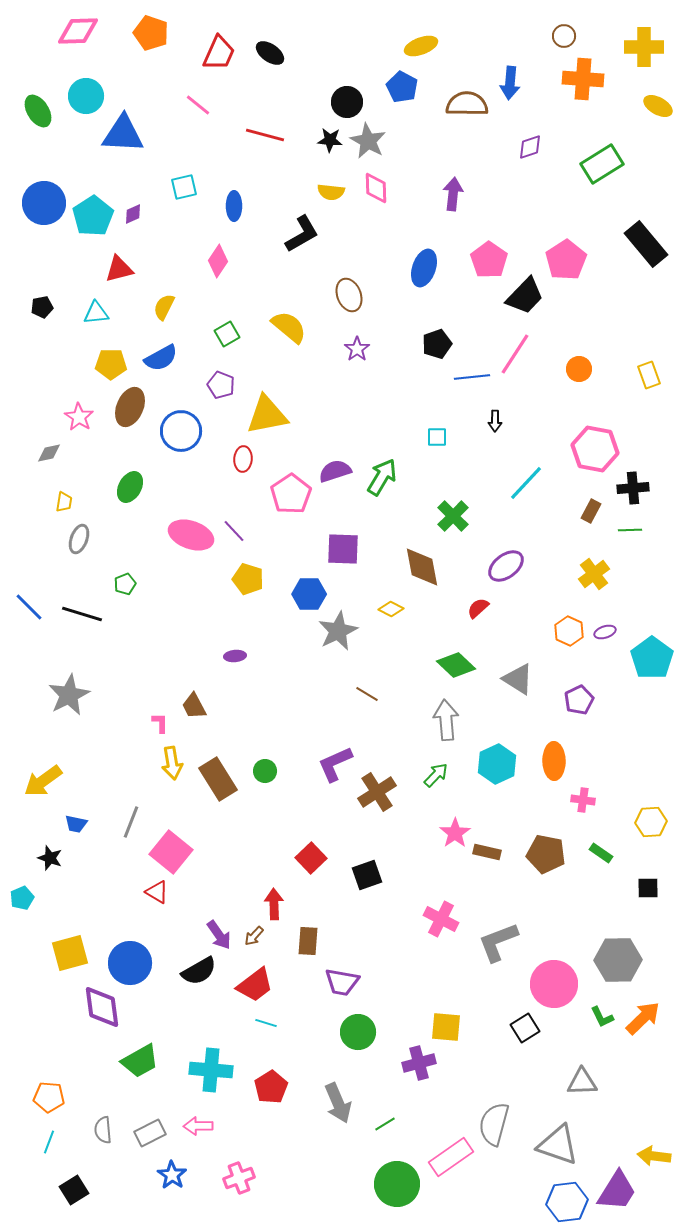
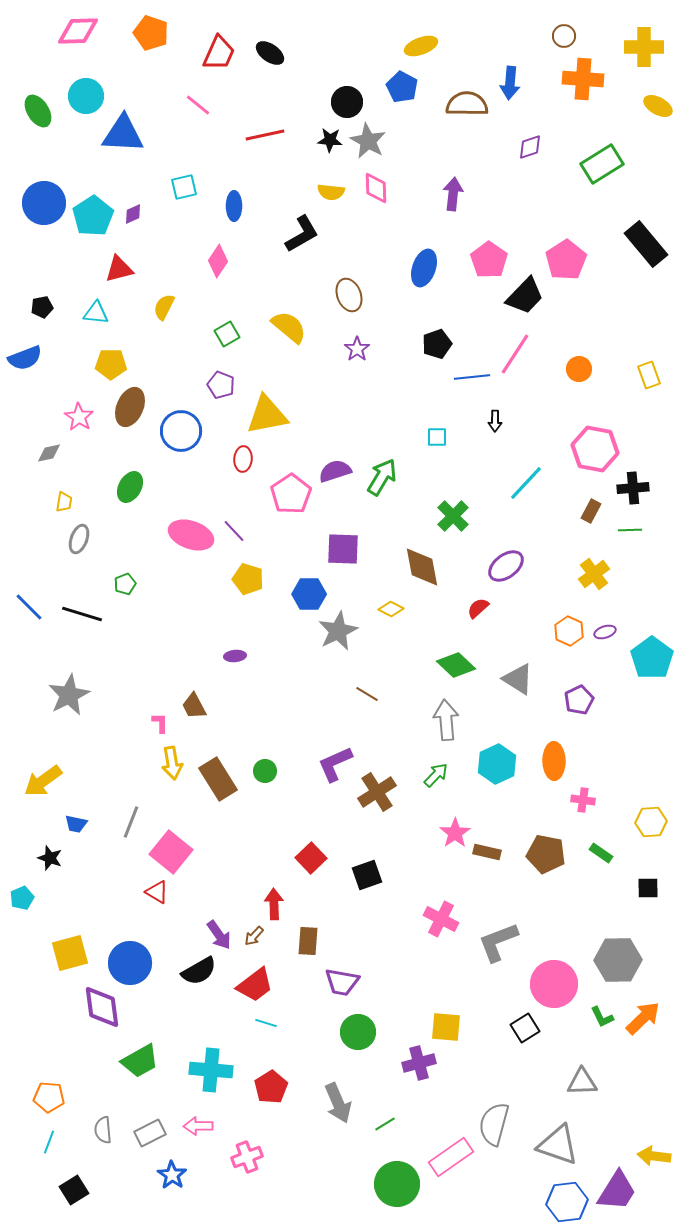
red line at (265, 135): rotated 27 degrees counterclockwise
cyan triangle at (96, 313): rotated 12 degrees clockwise
blue semicircle at (161, 358): moved 136 px left; rotated 8 degrees clockwise
pink cross at (239, 1178): moved 8 px right, 21 px up
